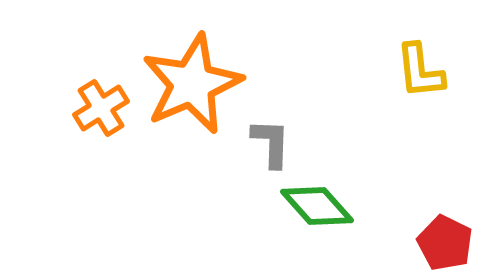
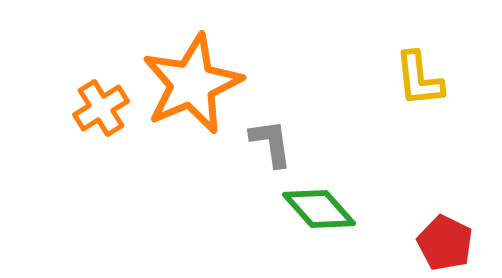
yellow L-shape: moved 1 px left, 8 px down
gray L-shape: rotated 10 degrees counterclockwise
green diamond: moved 2 px right, 3 px down
